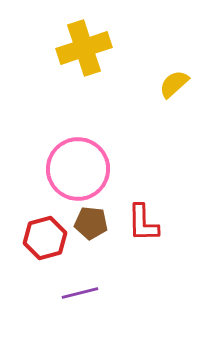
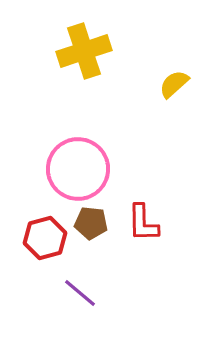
yellow cross: moved 3 px down
purple line: rotated 54 degrees clockwise
